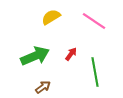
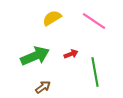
yellow semicircle: moved 1 px right, 1 px down
red arrow: rotated 32 degrees clockwise
